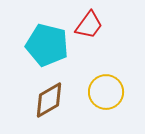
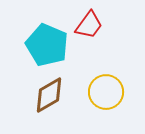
cyan pentagon: rotated 9 degrees clockwise
brown diamond: moved 5 px up
